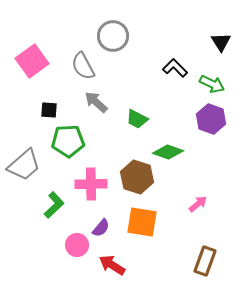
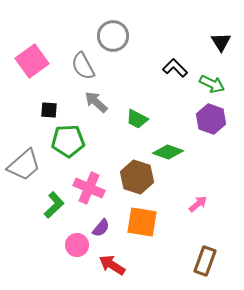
pink cross: moved 2 px left, 4 px down; rotated 24 degrees clockwise
